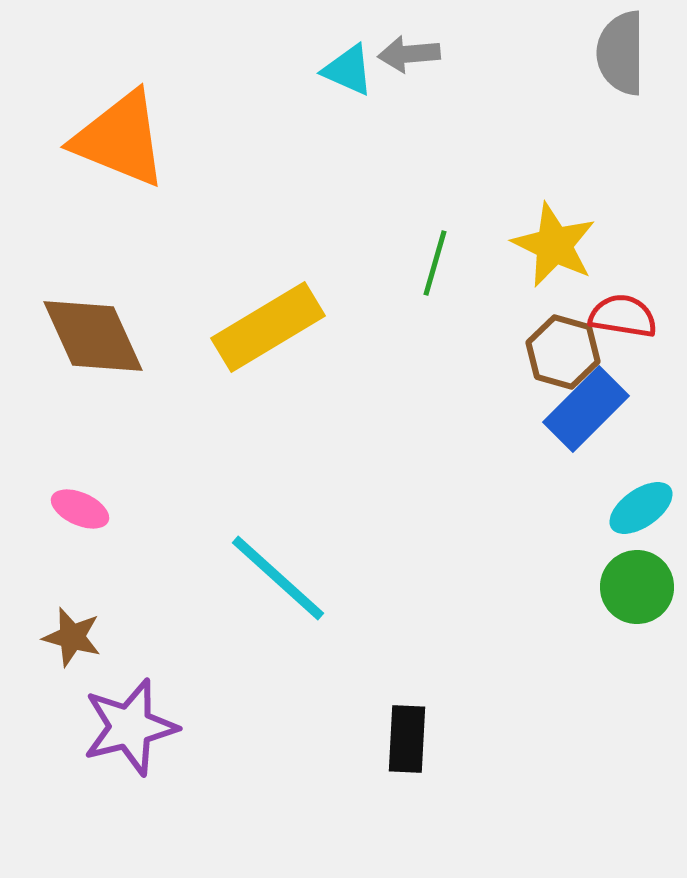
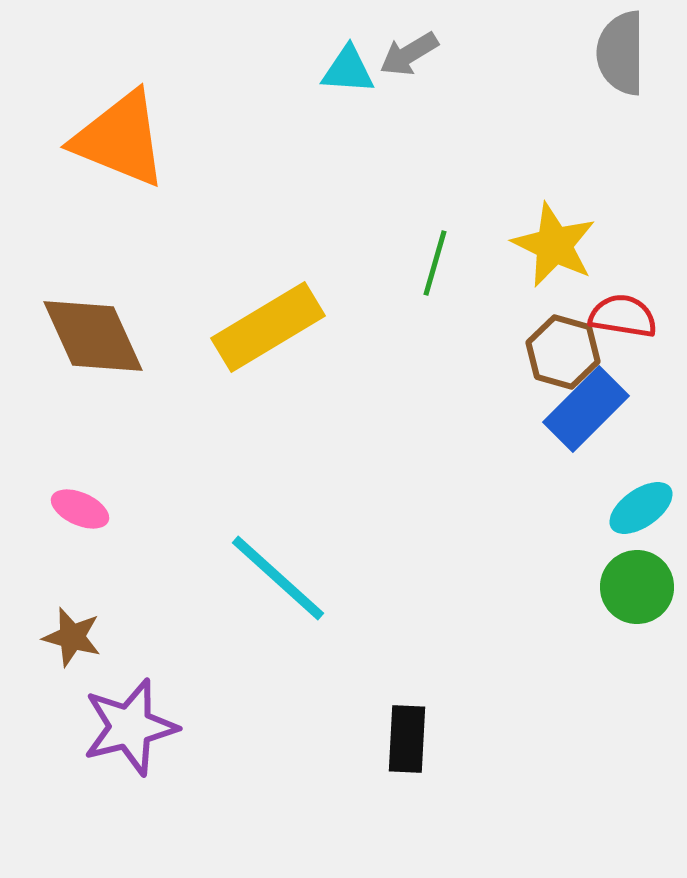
gray arrow: rotated 26 degrees counterclockwise
cyan triangle: rotated 20 degrees counterclockwise
